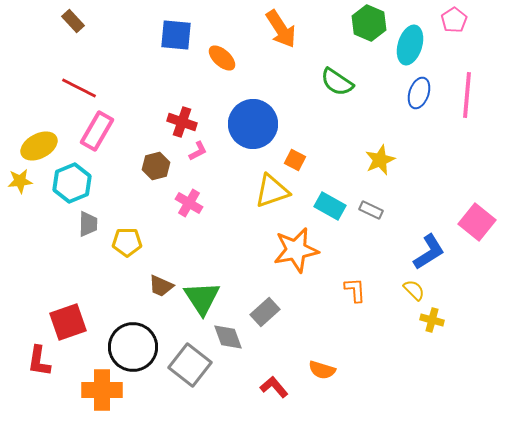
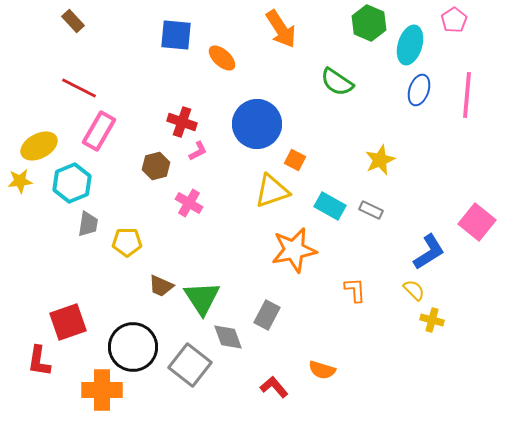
blue ellipse at (419, 93): moved 3 px up
blue circle at (253, 124): moved 4 px right
pink rectangle at (97, 131): moved 2 px right
gray trapezoid at (88, 224): rotated 8 degrees clockwise
orange star at (296, 250): moved 2 px left
gray rectangle at (265, 312): moved 2 px right, 3 px down; rotated 20 degrees counterclockwise
